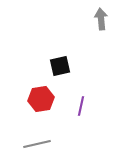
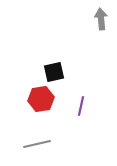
black square: moved 6 px left, 6 px down
